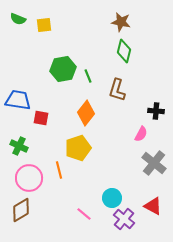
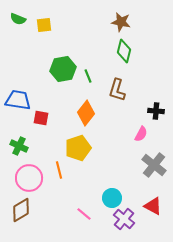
gray cross: moved 2 px down
